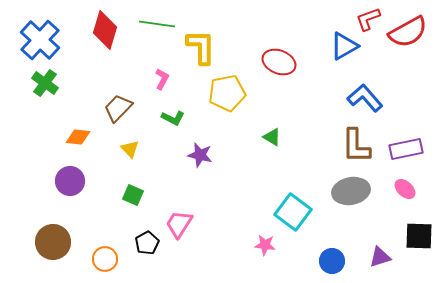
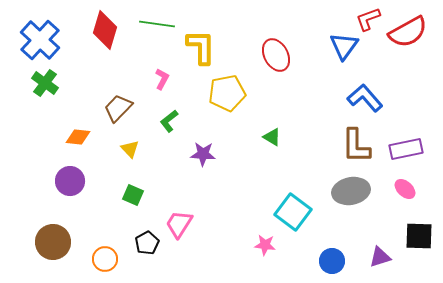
blue triangle: rotated 24 degrees counterclockwise
red ellipse: moved 3 px left, 7 px up; rotated 40 degrees clockwise
green L-shape: moved 4 px left, 3 px down; rotated 115 degrees clockwise
purple star: moved 3 px right, 1 px up; rotated 10 degrees counterclockwise
